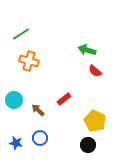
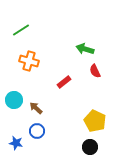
green line: moved 4 px up
green arrow: moved 2 px left, 1 px up
red semicircle: rotated 24 degrees clockwise
red rectangle: moved 17 px up
brown arrow: moved 2 px left, 2 px up
blue circle: moved 3 px left, 7 px up
black circle: moved 2 px right, 2 px down
